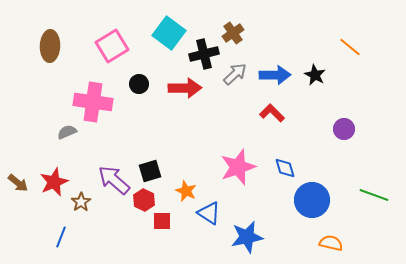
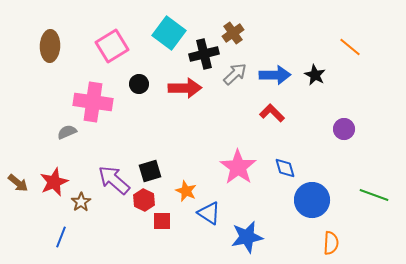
pink star: rotated 18 degrees counterclockwise
orange semicircle: rotated 80 degrees clockwise
